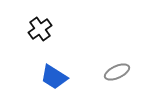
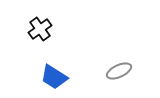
gray ellipse: moved 2 px right, 1 px up
